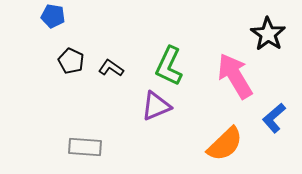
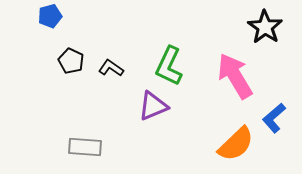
blue pentagon: moved 3 px left; rotated 25 degrees counterclockwise
black star: moved 3 px left, 7 px up
purple triangle: moved 3 px left
orange semicircle: moved 11 px right
